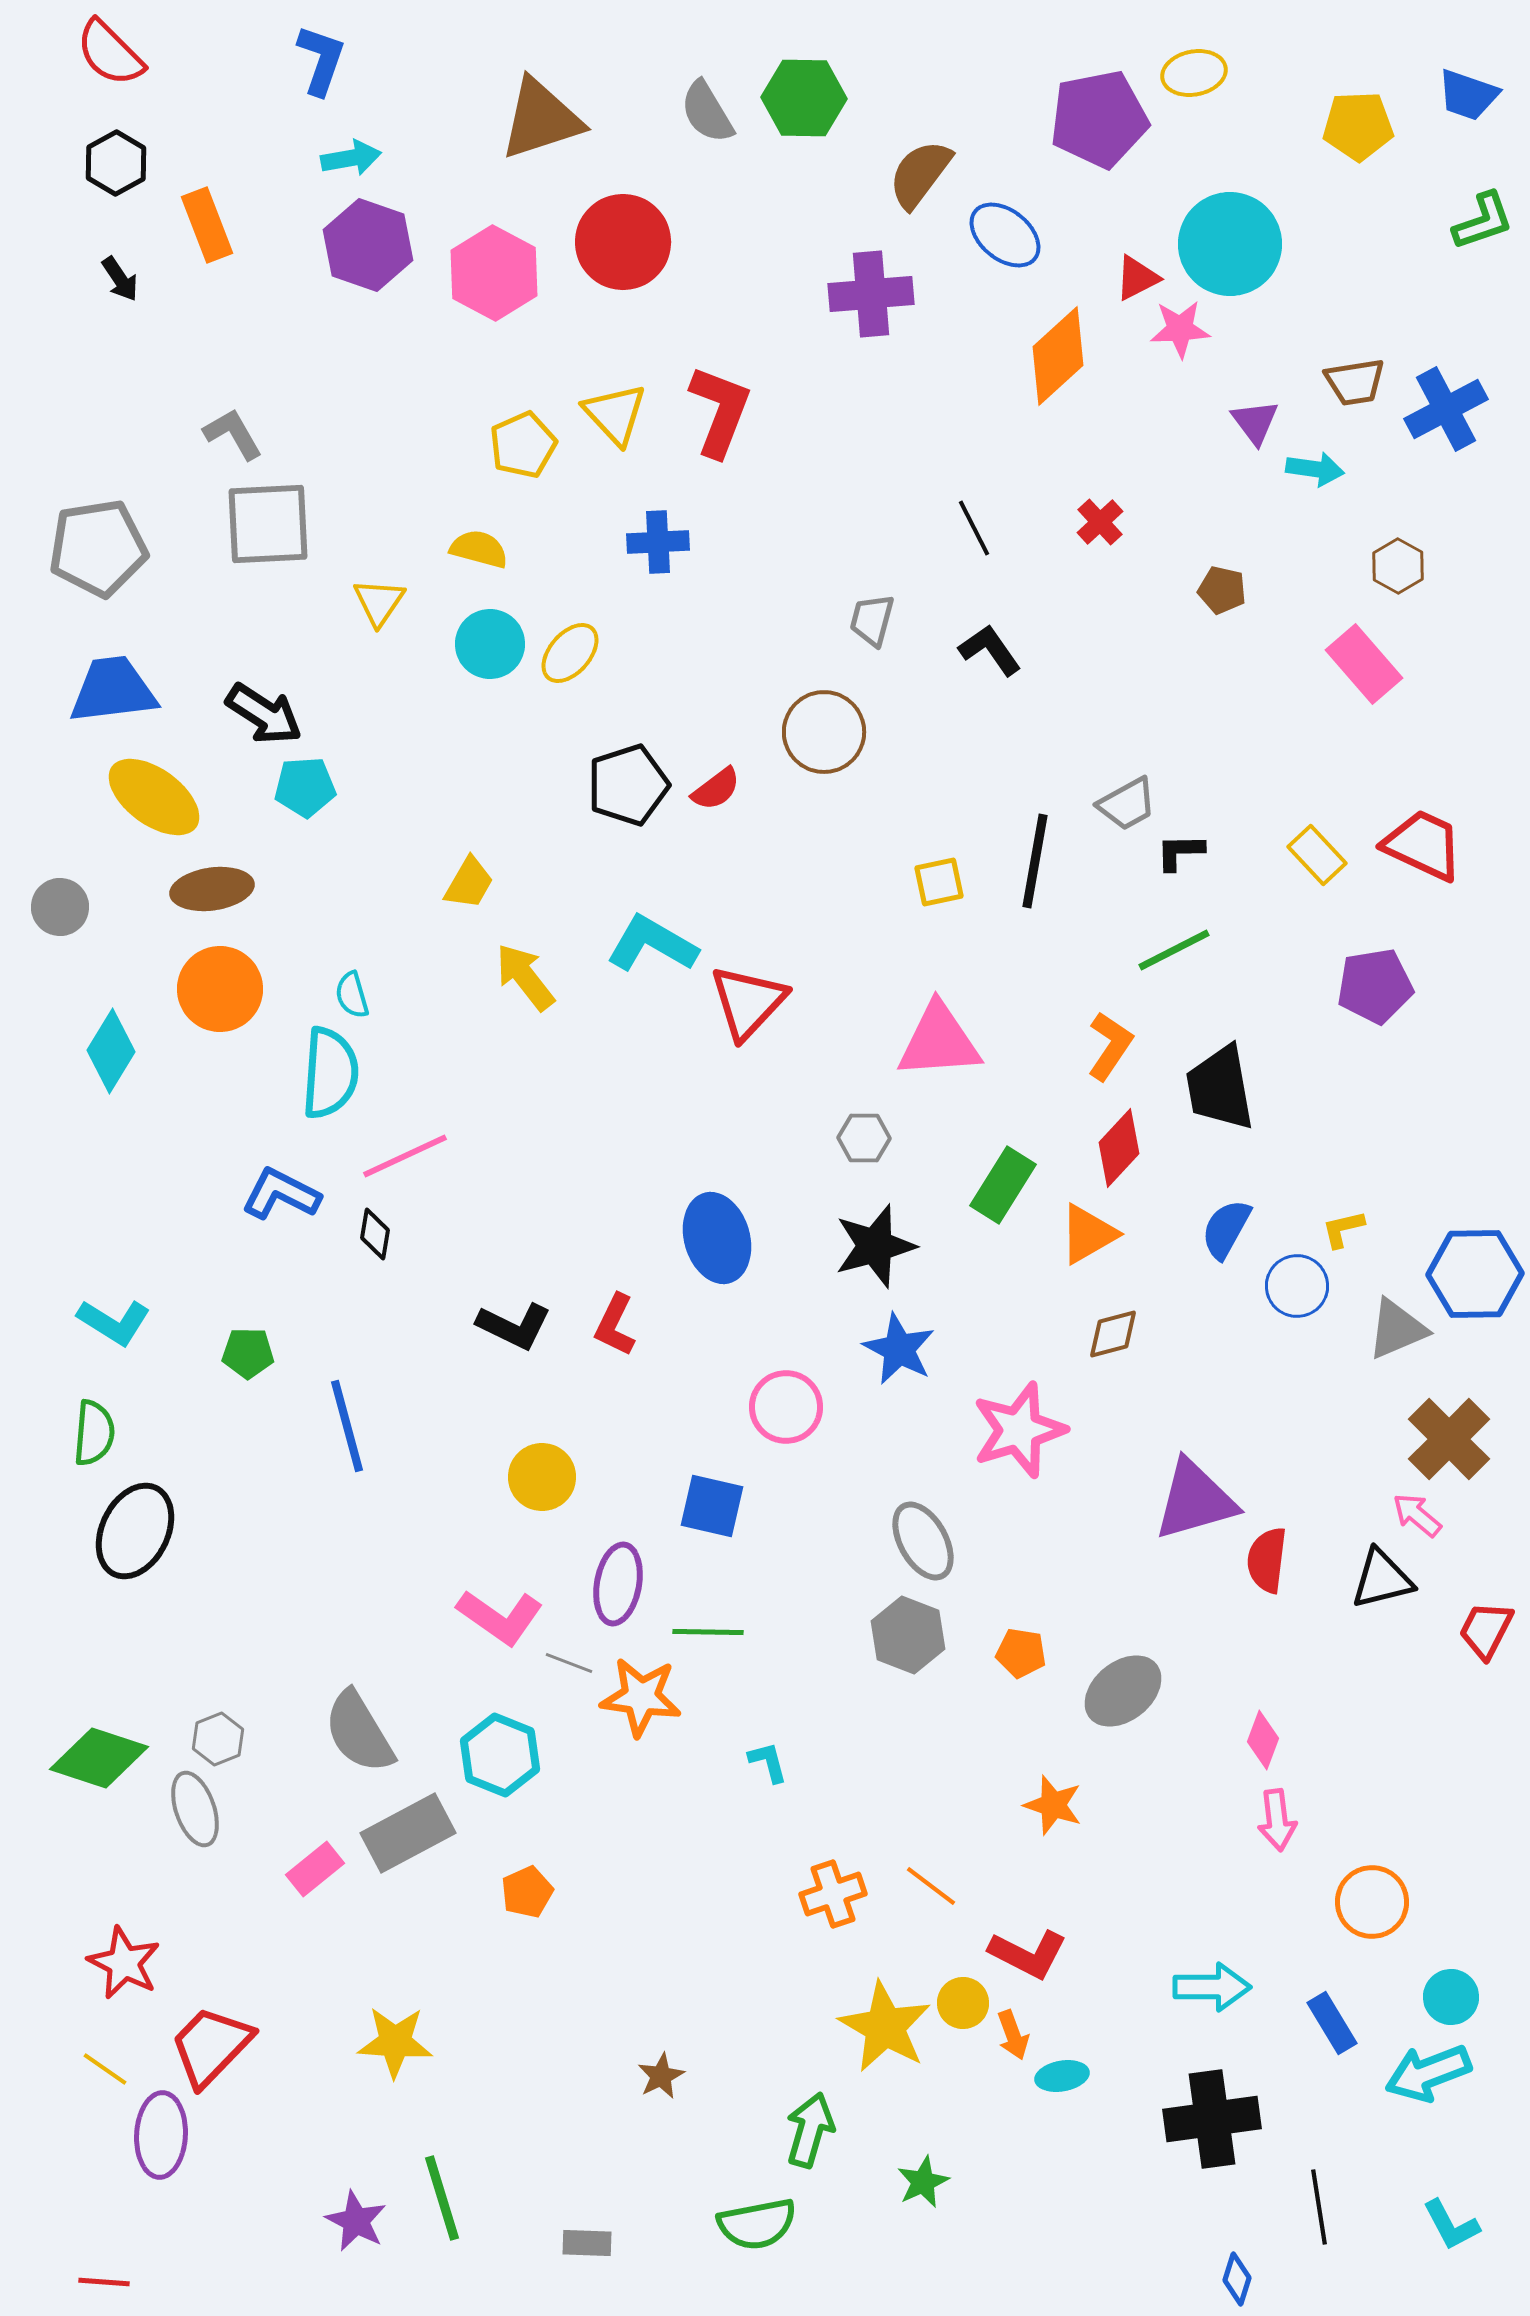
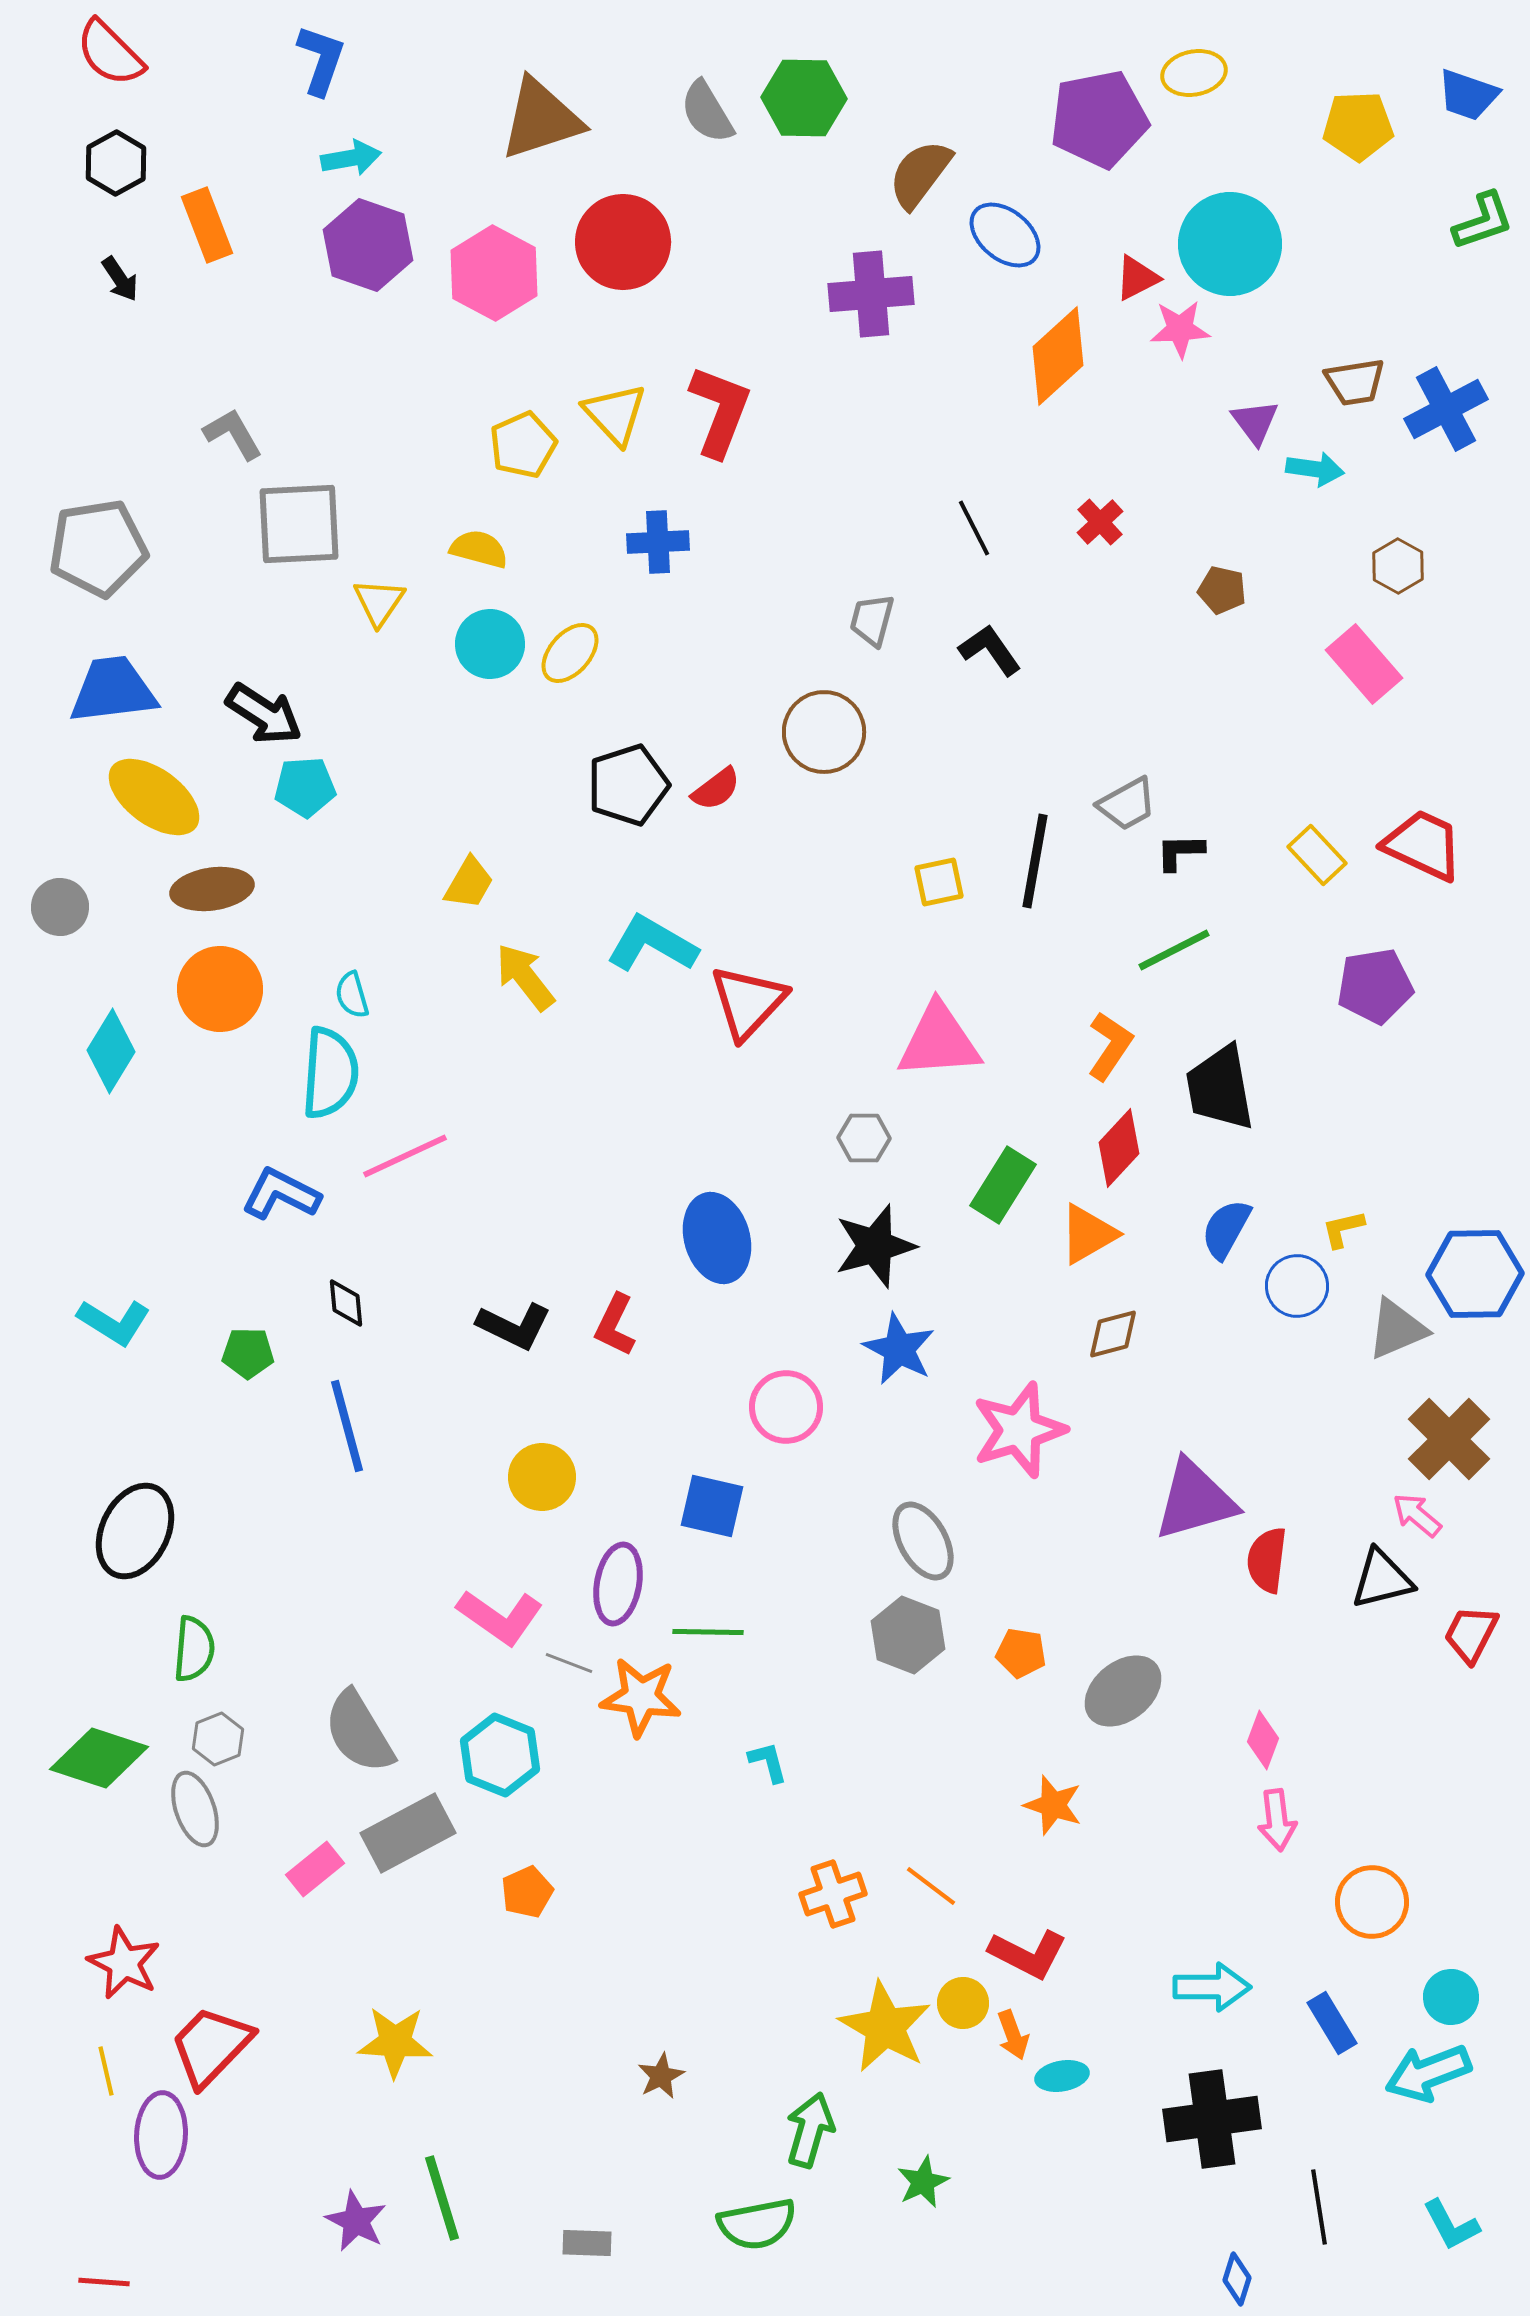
gray square at (268, 524): moved 31 px right
black diamond at (375, 1234): moved 29 px left, 69 px down; rotated 15 degrees counterclockwise
green semicircle at (94, 1433): moved 100 px right, 216 px down
red trapezoid at (1486, 1630): moved 15 px left, 4 px down
yellow line at (105, 2069): moved 1 px right, 2 px down; rotated 42 degrees clockwise
